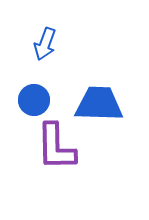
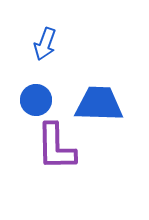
blue circle: moved 2 px right
